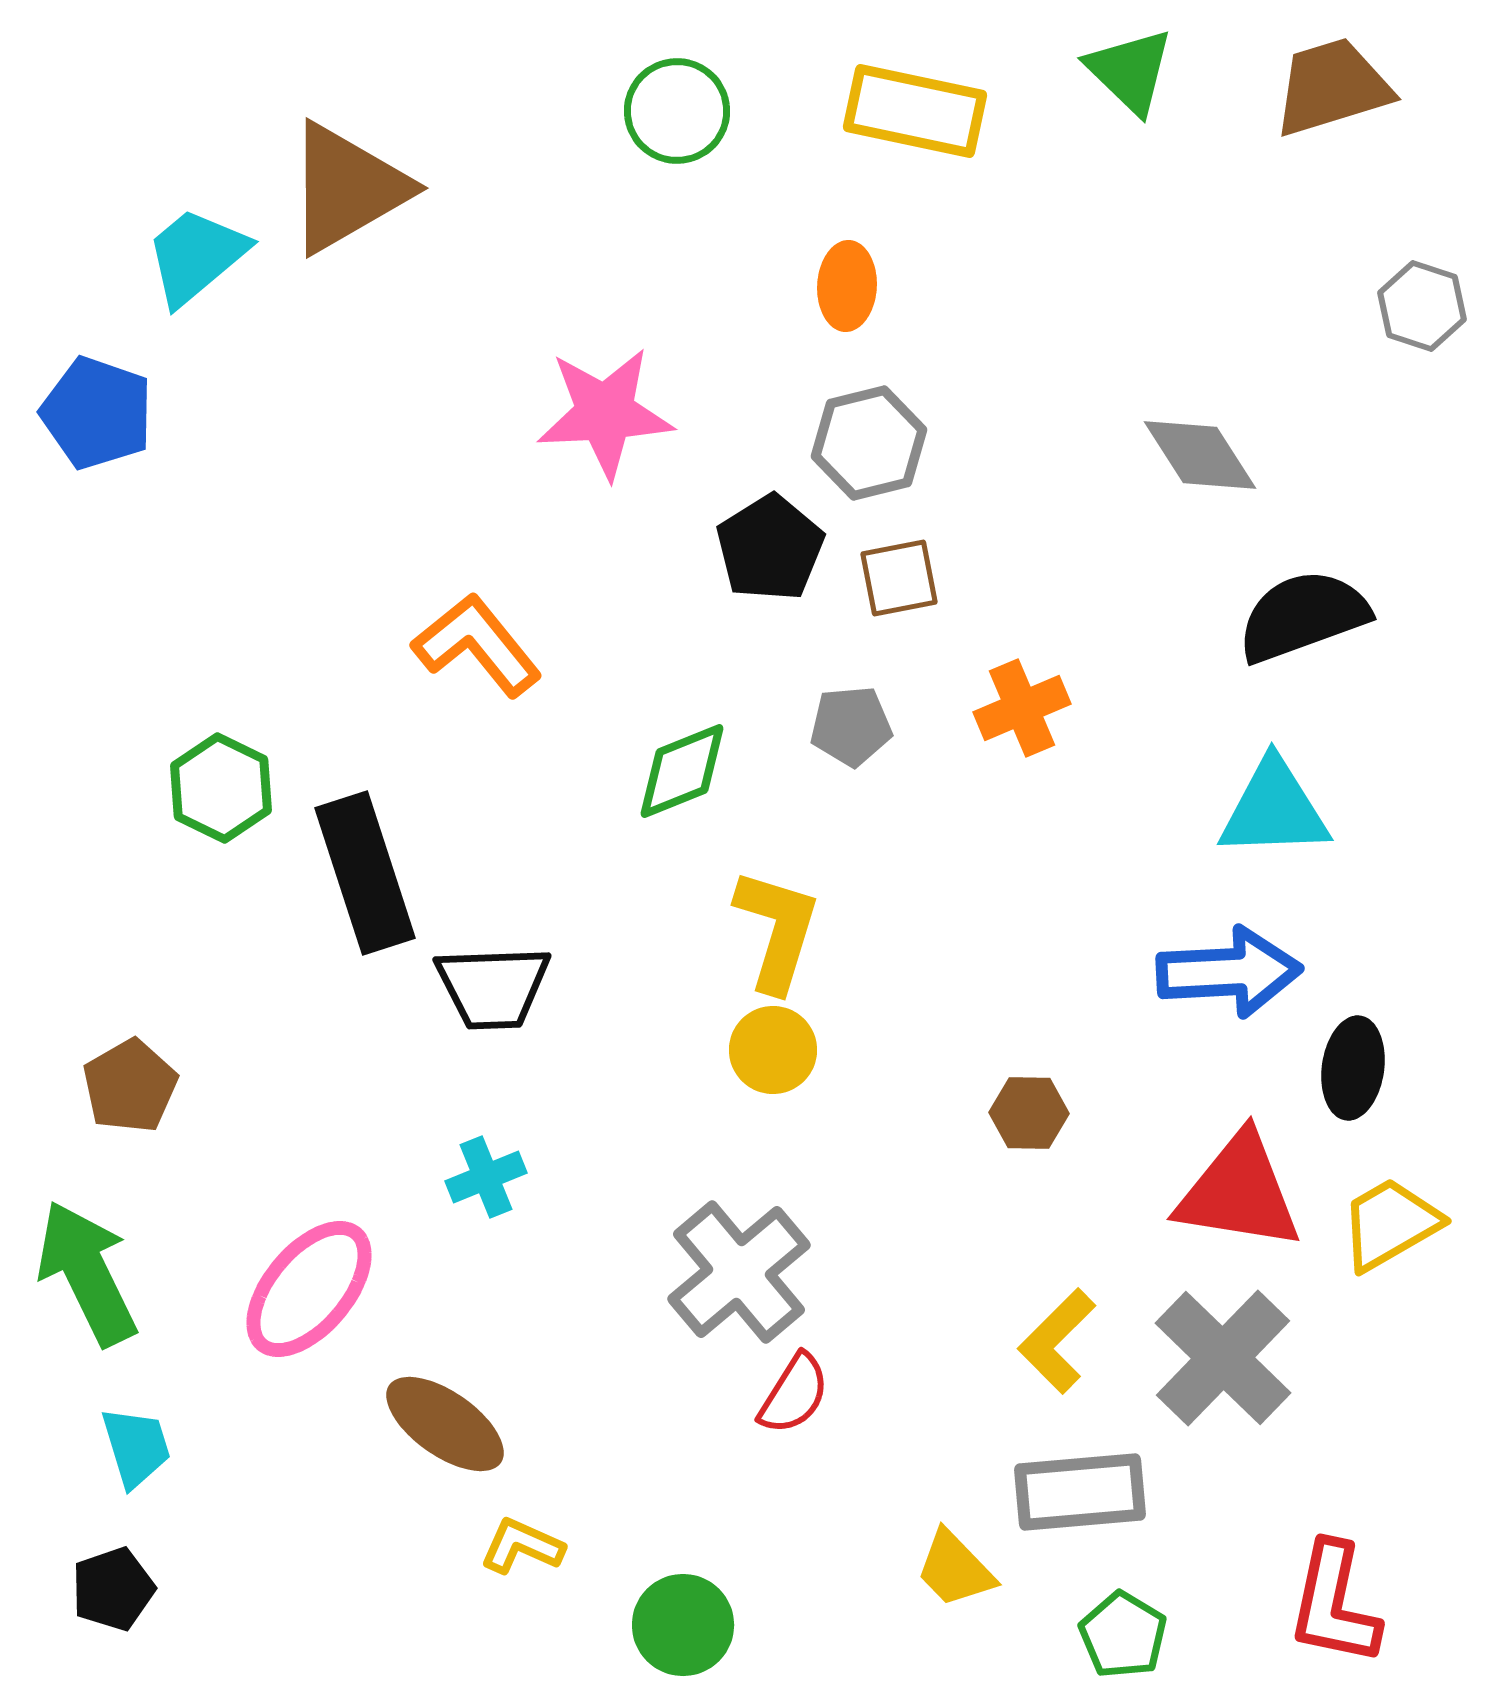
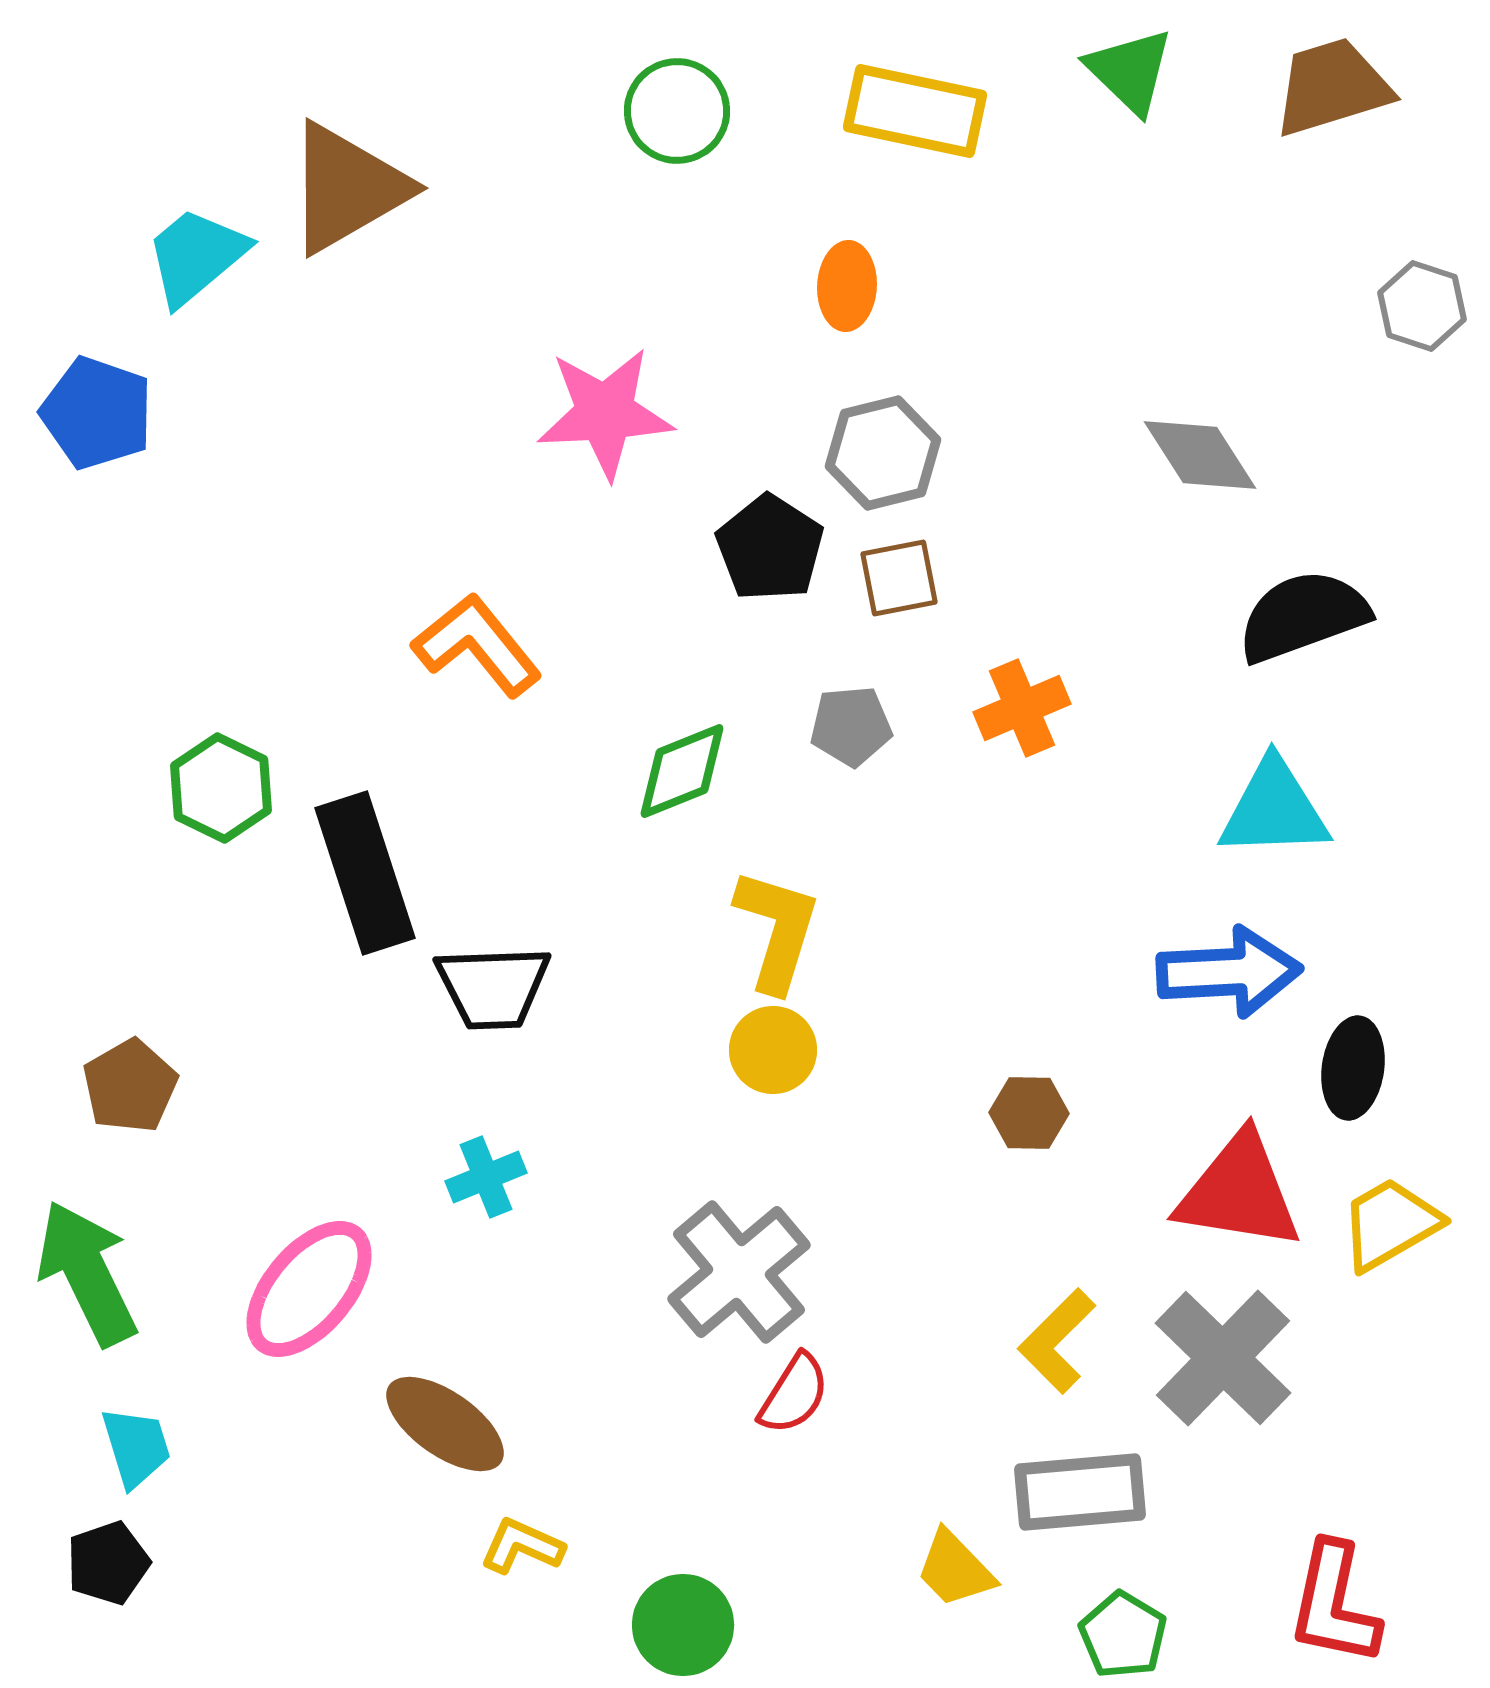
gray hexagon at (869, 443): moved 14 px right, 10 px down
black pentagon at (770, 548): rotated 7 degrees counterclockwise
black pentagon at (113, 1589): moved 5 px left, 26 px up
